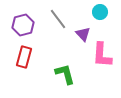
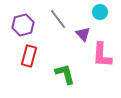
red rectangle: moved 5 px right, 1 px up
